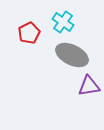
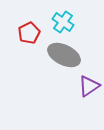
gray ellipse: moved 8 px left
purple triangle: rotated 25 degrees counterclockwise
